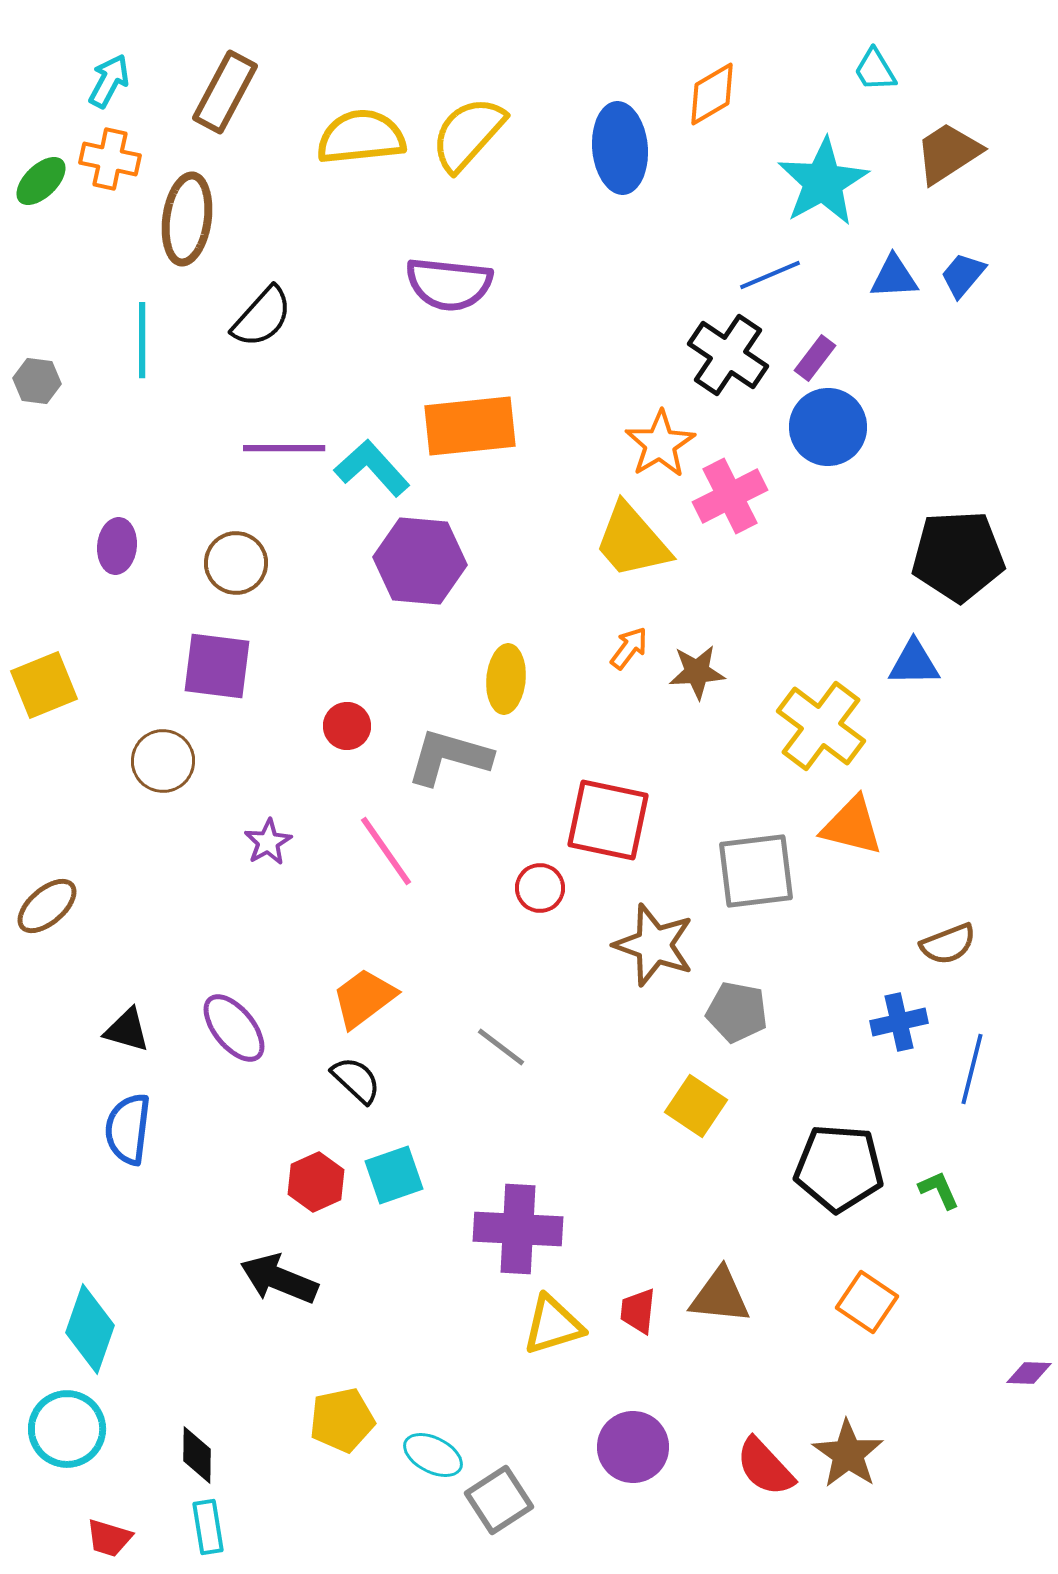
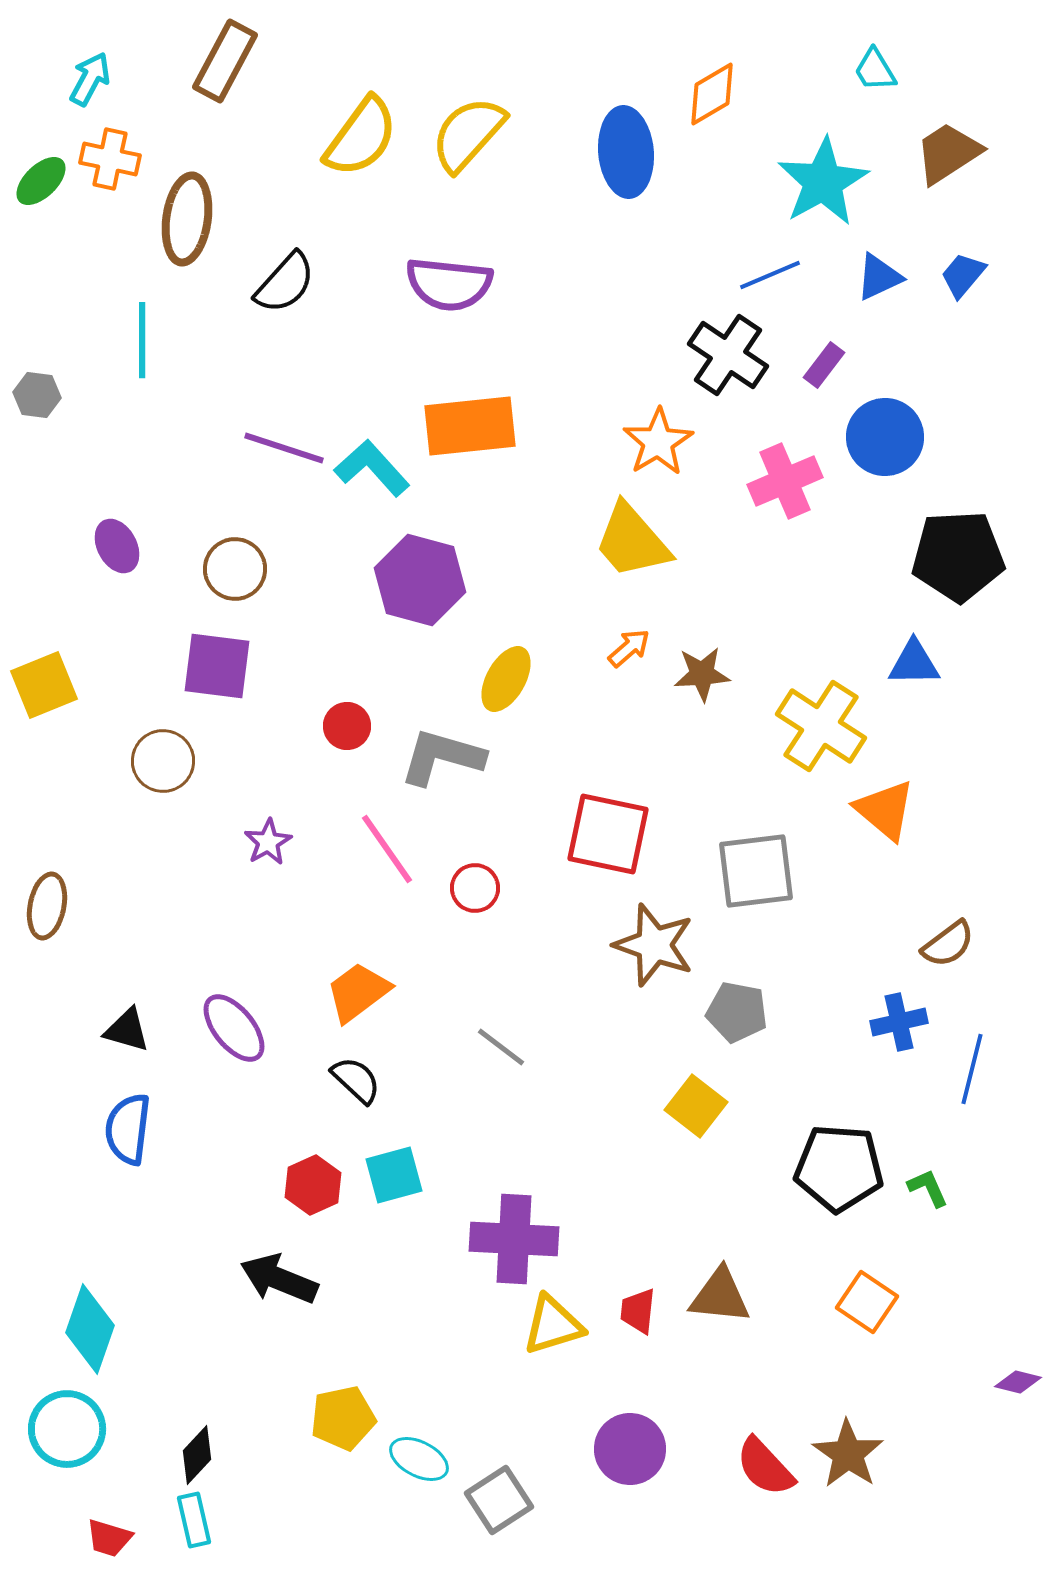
cyan arrow at (109, 81): moved 19 px left, 2 px up
brown rectangle at (225, 92): moved 31 px up
yellow semicircle at (361, 137): rotated 132 degrees clockwise
blue ellipse at (620, 148): moved 6 px right, 4 px down
blue triangle at (894, 277): moved 15 px left; rotated 22 degrees counterclockwise
black semicircle at (262, 317): moved 23 px right, 34 px up
purple rectangle at (815, 358): moved 9 px right, 7 px down
gray hexagon at (37, 381): moved 14 px down
blue circle at (828, 427): moved 57 px right, 10 px down
orange star at (660, 444): moved 2 px left, 2 px up
purple line at (284, 448): rotated 18 degrees clockwise
pink cross at (730, 496): moved 55 px right, 15 px up; rotated 4 degrees clockwise
purple ellipse at (117, 546): rotated 34 degrees counterclockwise
purple hexagon at (420, 561): moved 19 px down; rotated 10 degrees clockwise
brown circle at (236, 563): moved 1 px left, 6 px down
orange arrow at (629, 648): rotated 12 degrees clockwise
brown star at (697, 672): moved 5 px right, 2 px down
yellow ellipse at (506, 679): rotated 24 degrees clockwise
yellow cross at (821, 726): rotated 4 degrees counterclockwise
gray L-shape at (449, 757): moved 7 px left
red square at (608, 820): moved 14 px down
orange triangle at (852, 826): moved 33 px right, 16 px up; rotated 26 degrees clockwise
pink line at (386, 851): moved 1 px right, 2 px up
red circle at (540, 888): moved 65 px left
brown ellipse at (47, 906): rotated 38 degrees counterclockwise
brown semicircle at (948, 944): rotated 16 degrees counterclockwise
orange trapezoid at (364, 998): moved 6 px left, 6 px up
yellow square at (696, 1106): rotated 4 degrees clockwise
cyan square at (394, 1175): rotated 4 degrees clockwise
red hexagon at (316, 1182): moved 3 px left, 3 px down
green L-shape at (939, 1190): moved 11 px left, 2 px up
purple cross at (518, 1229): moved 4 px left, 10 px down
purple diamond at (1029, 1373): moved 11 px left, 9 px down; rotated 12 degrees clockwise
yellow pentagon at (342, 1420): moved 1 px right, 2 px up
purple circle at (633, 1447): moved 3 px left, 2 px down
black diamond at (197, 1455): rotated 42 degrees clockwise
cyan ellipse at (433, 1455): moved 14 px left, 4 px down
cyan rectangle at (208, 1527): moved 14 px left, 7 px up; rotated 4 degrees counterclockwise
